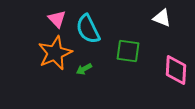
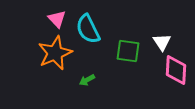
white triangle: moved 24 px down; rotated 36 degrees clockwise
green arrow: moved 3 px right, 11 px down
